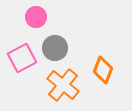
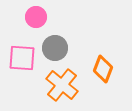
pink square: rotated 32 degrees clockwise
orange diamond: moved 1 px up
orange cross: moved 1 px left
